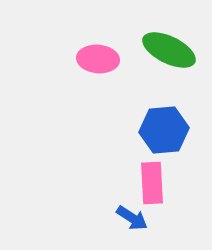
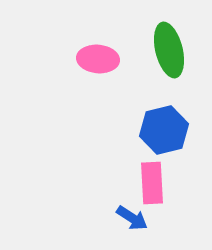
green ellipse: rotated 50 degrees clockwise
blue hexagon: rotated 9 degrees counterclockwise
